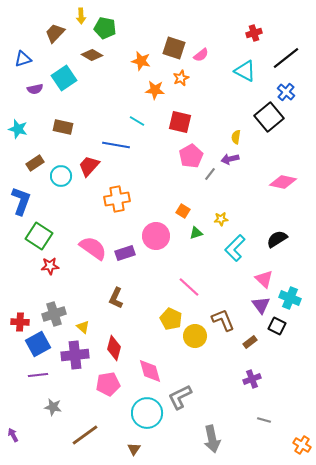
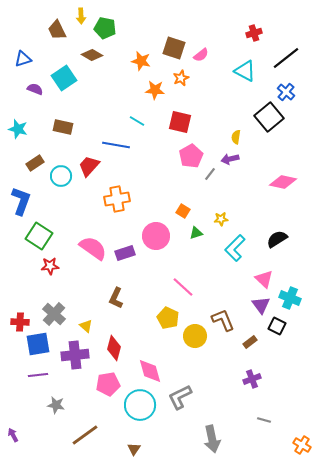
brown trapezoid at (55, 33): moved 2 px right, 3 px up; rotated 70 degrees counterclockwise
purple semicircle at (35, 89): rotated 147 degrees counterclockwise
pink line at (189, 287): moved 6 px left
gray cross at (54, 314): rotated 30 degrees counterclockwise
yellow pentagon at (171, 319): moved 3 px left, 1 px up
yellow triangle at (83, 327): moved 3 px right, 1 px up
blue square at (38, 344): rotated 20 degrees clockwise
gray star at (53, 407): moved 3 px right, 2 px up
cyan circle at (147, 413): moved 7 px left, 8 px up
